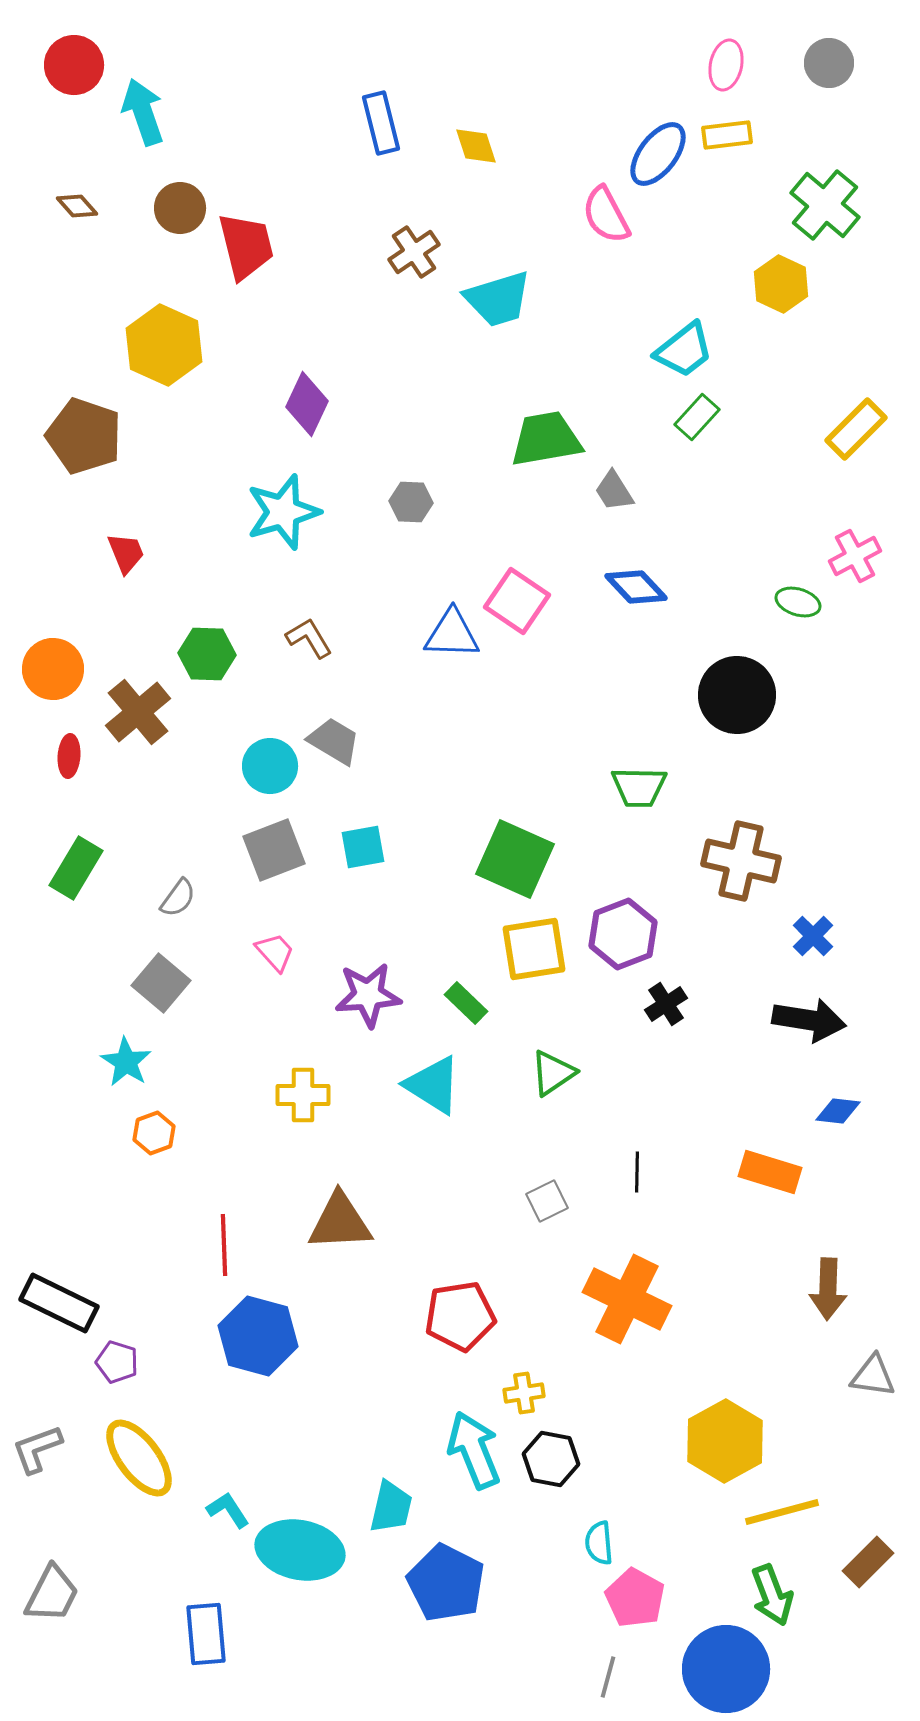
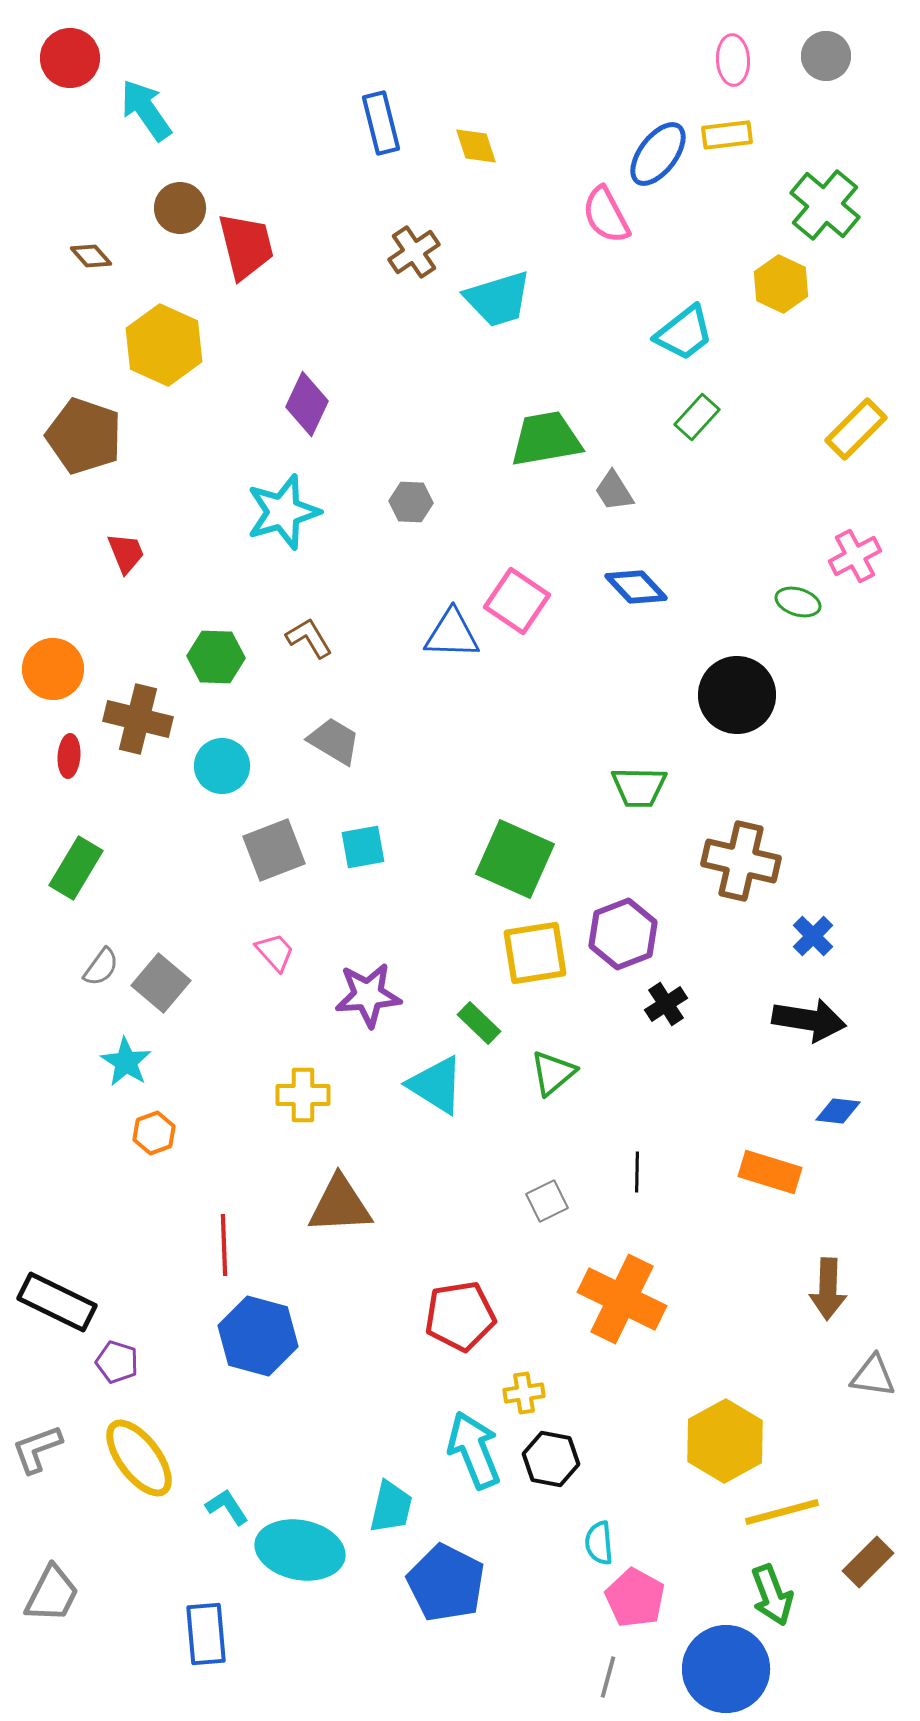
gray circle at (829, 63): moved 3 px left, 7 px up
red circle at (74, 65): moved 4 px left, 7 px up
pink ellipse at (726, 65): moved 7 px right, 5 px up; rotated 15 degrees counterclockwise
cyan arrow at (143, 112): moved 3 px right, 2 px up; rotated 16 degrees counterclockwise
brown diamond at (77, 206): moved 14 px right, 50 px down
cyan trapezoid at (684, 350): moved 17 px up
green hexagon at (207, 654): moved 9 px right, 3 px down
brown cross at (138, 712): moved 7 px down; rotated 36 degrees counterclockwise
cyan circle at (270, 766): moved 48 px left
gray semicircle at (178, 898): moved 77 px left, 69 px down
yellow square at (534, 949): moved 1 px right, 4 px down
green rectangle at (466, 1003): moved 13 px right, 20 px down
green triangle at (553, 1073): rotated 6 degrees counterclockwise
cyan triangle at (433, 1085): moved 3 px right
brown triangle at (340, 1222): moved 17 px up
orange cross at (627, 1299): moved 5 px left
black rectangle at (59, 1303): moved 2 px left, 1 px up
cyan L-shape at (228, 1510): moved 1 px left, 3 px up
